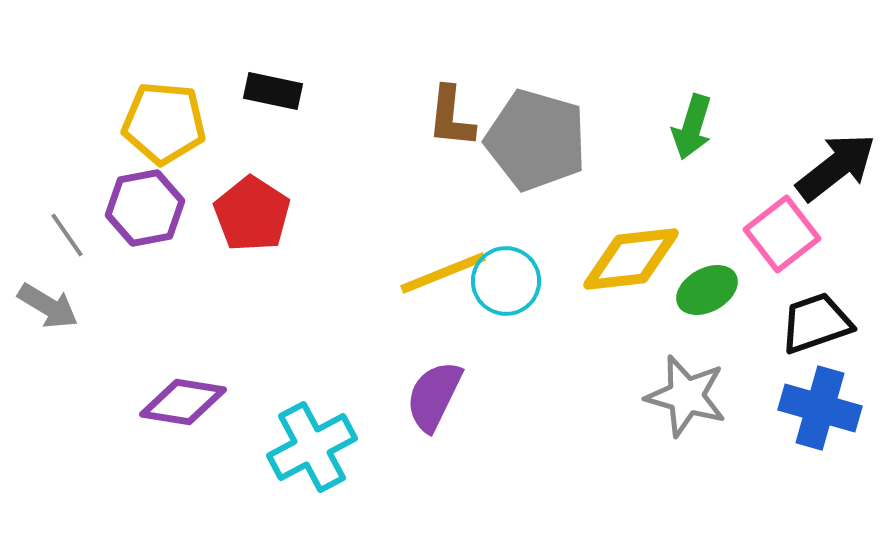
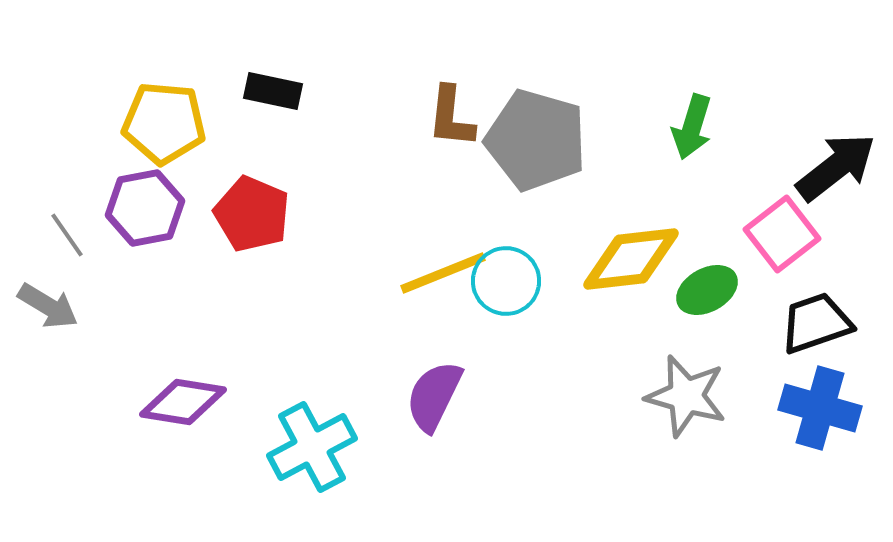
red pentagon: rotated 10 degrees counterclockwise
